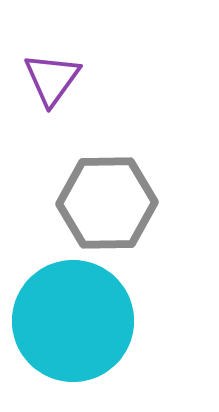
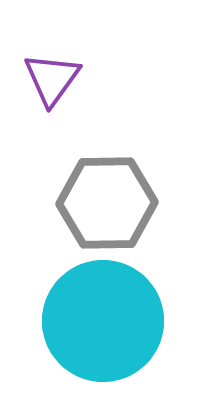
cyan circle: moved 30 px right
